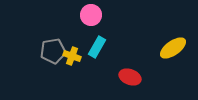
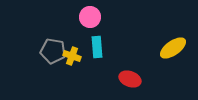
pink circle: moved 1 px left, 2 px down
cyan rectangle: rotated 35 degrees counterclockwise
gray pentagon: rotated 20 degrees clockwise
red ellipse: moved 2 px down
